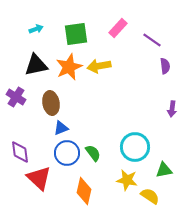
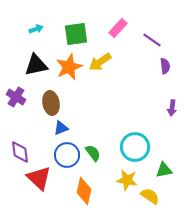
yellow arrow: moved 1 px right, 4 px up; rotated 25 degrees counterclockwise
purple arrow: moved 1 px up
blue circle: moved 2 px down
